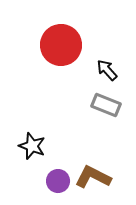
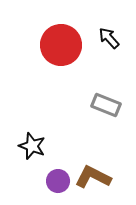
black arrow: moved 2 px right, 32 px up
